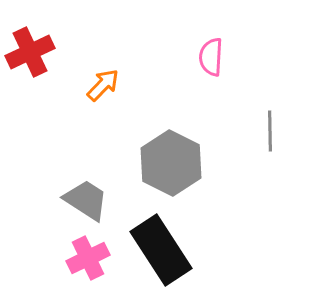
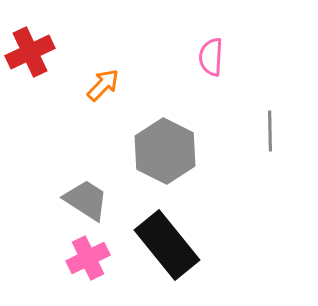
gray hexagon: moved 6 px left, 12 px up
black rectangle: moved 6 px right, 5 px up; rotated 6 degrees counterclockwise
